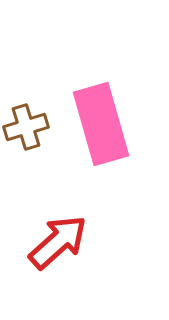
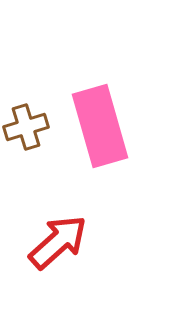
pink rectangle: moved 1 px left, 2 px down
